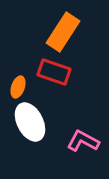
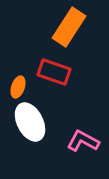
orange rectangle: moved 6 px right, 5 px up
